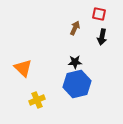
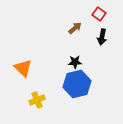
red square: rotated 24 degrees clockwise
brown arrow: rotated 24 degrees clockwise
